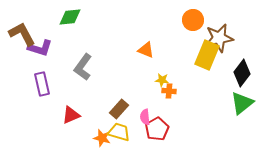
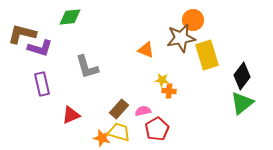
brown L-shape: rotated 48 degrees counterclockwise
brown star: moved 38 px left
yellow rectangle: rotated 40 degrees counterclockwise
gray L-shape: moved 4 px right; rotated 52 degrees counterclockwise
black diamond: moved 3 px down
pink semicircle: moved 2 px left, 6 px up; rotated 84 degrees clockwise
